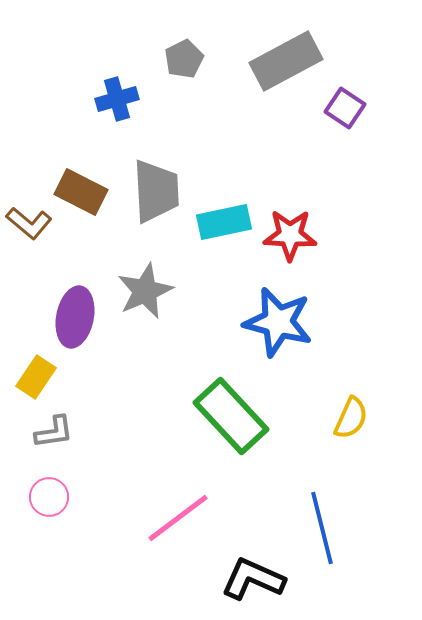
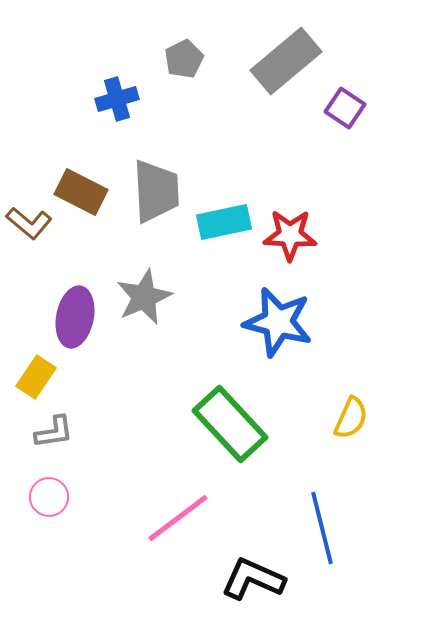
gray rectangle: rotated 12 degrees counterclockwise
gray star: moved 1 px left, 6 px down
green rectangle: moved 1 px left, 8 px down
